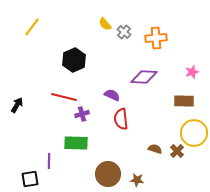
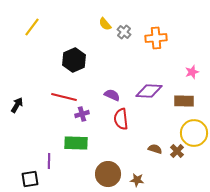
purple diamond: moved 5 px right, 14 px down
